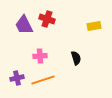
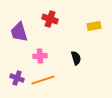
red cross: moved 3 px right
purple trapezoid: moved 5 px left, 7 px down; rotated 10 degrees clockwise
purple cross: rotated 32 degrees clockwise
